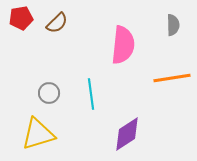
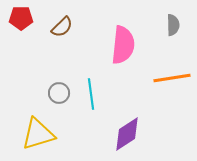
red pentagon: rotated 10 degrees clockwise
brown semicircle: moved 5 px right, 4 px down
gray circle: moved 10 px right
